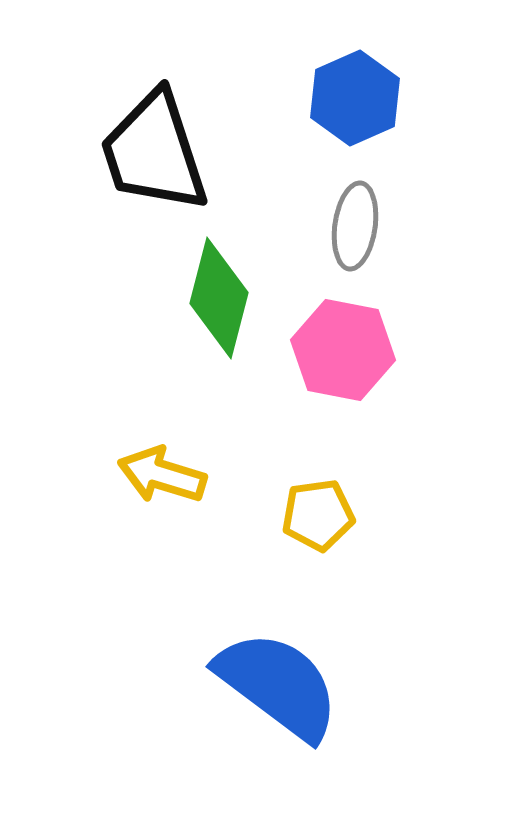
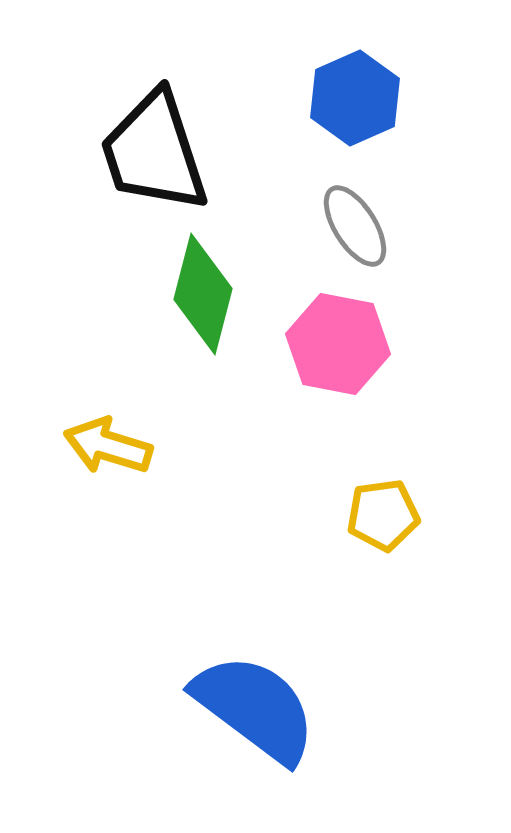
gray ellipse: rotated 40 degrees counterclockwise
green diamond: moved 16 px left, 4 px up
pink hexagon: moved 5 px left, 6 px up
yellow arrow: moved 54 px left, 29 px up
yellow pentagon: moved 65 px right
blue semicircle: moved 23 px left, 23 px down
